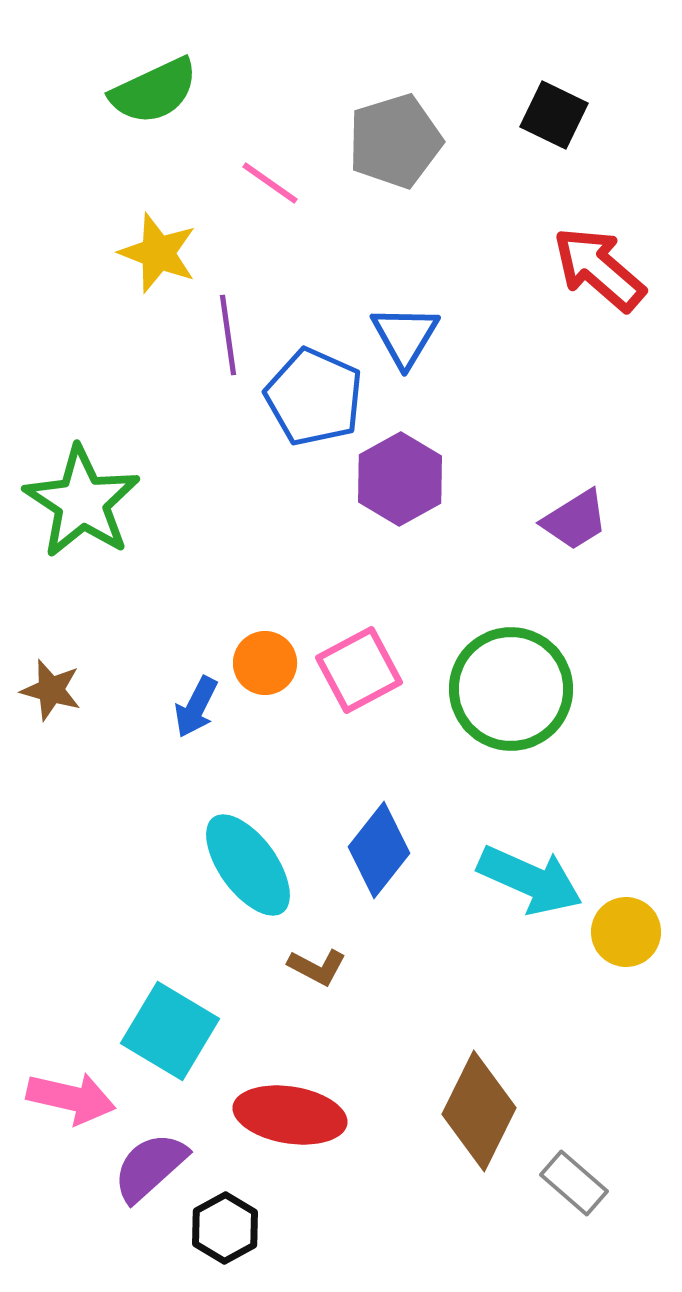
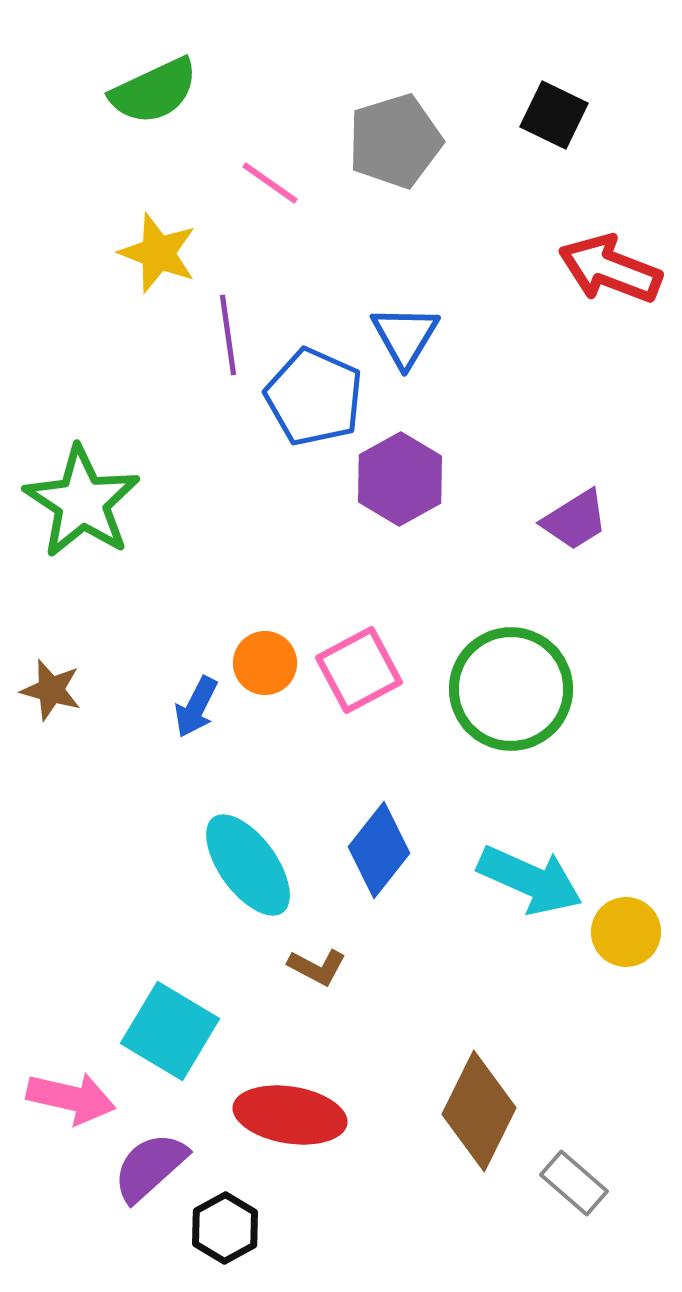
red arrow: moved 11 px right; rotated 20 degrees counterclockwise
